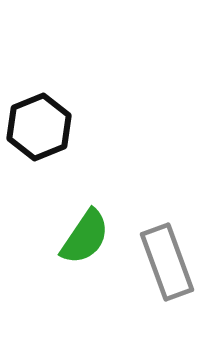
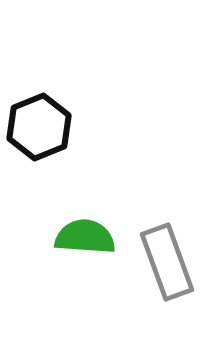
green semicircle: rotated 120 degrees counterclockwise
